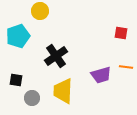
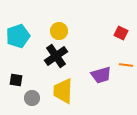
yellow circle: moved 19 px right, 20 px down
red square: rotated 16 degrees clockwise
orange line: moved 2 px up
